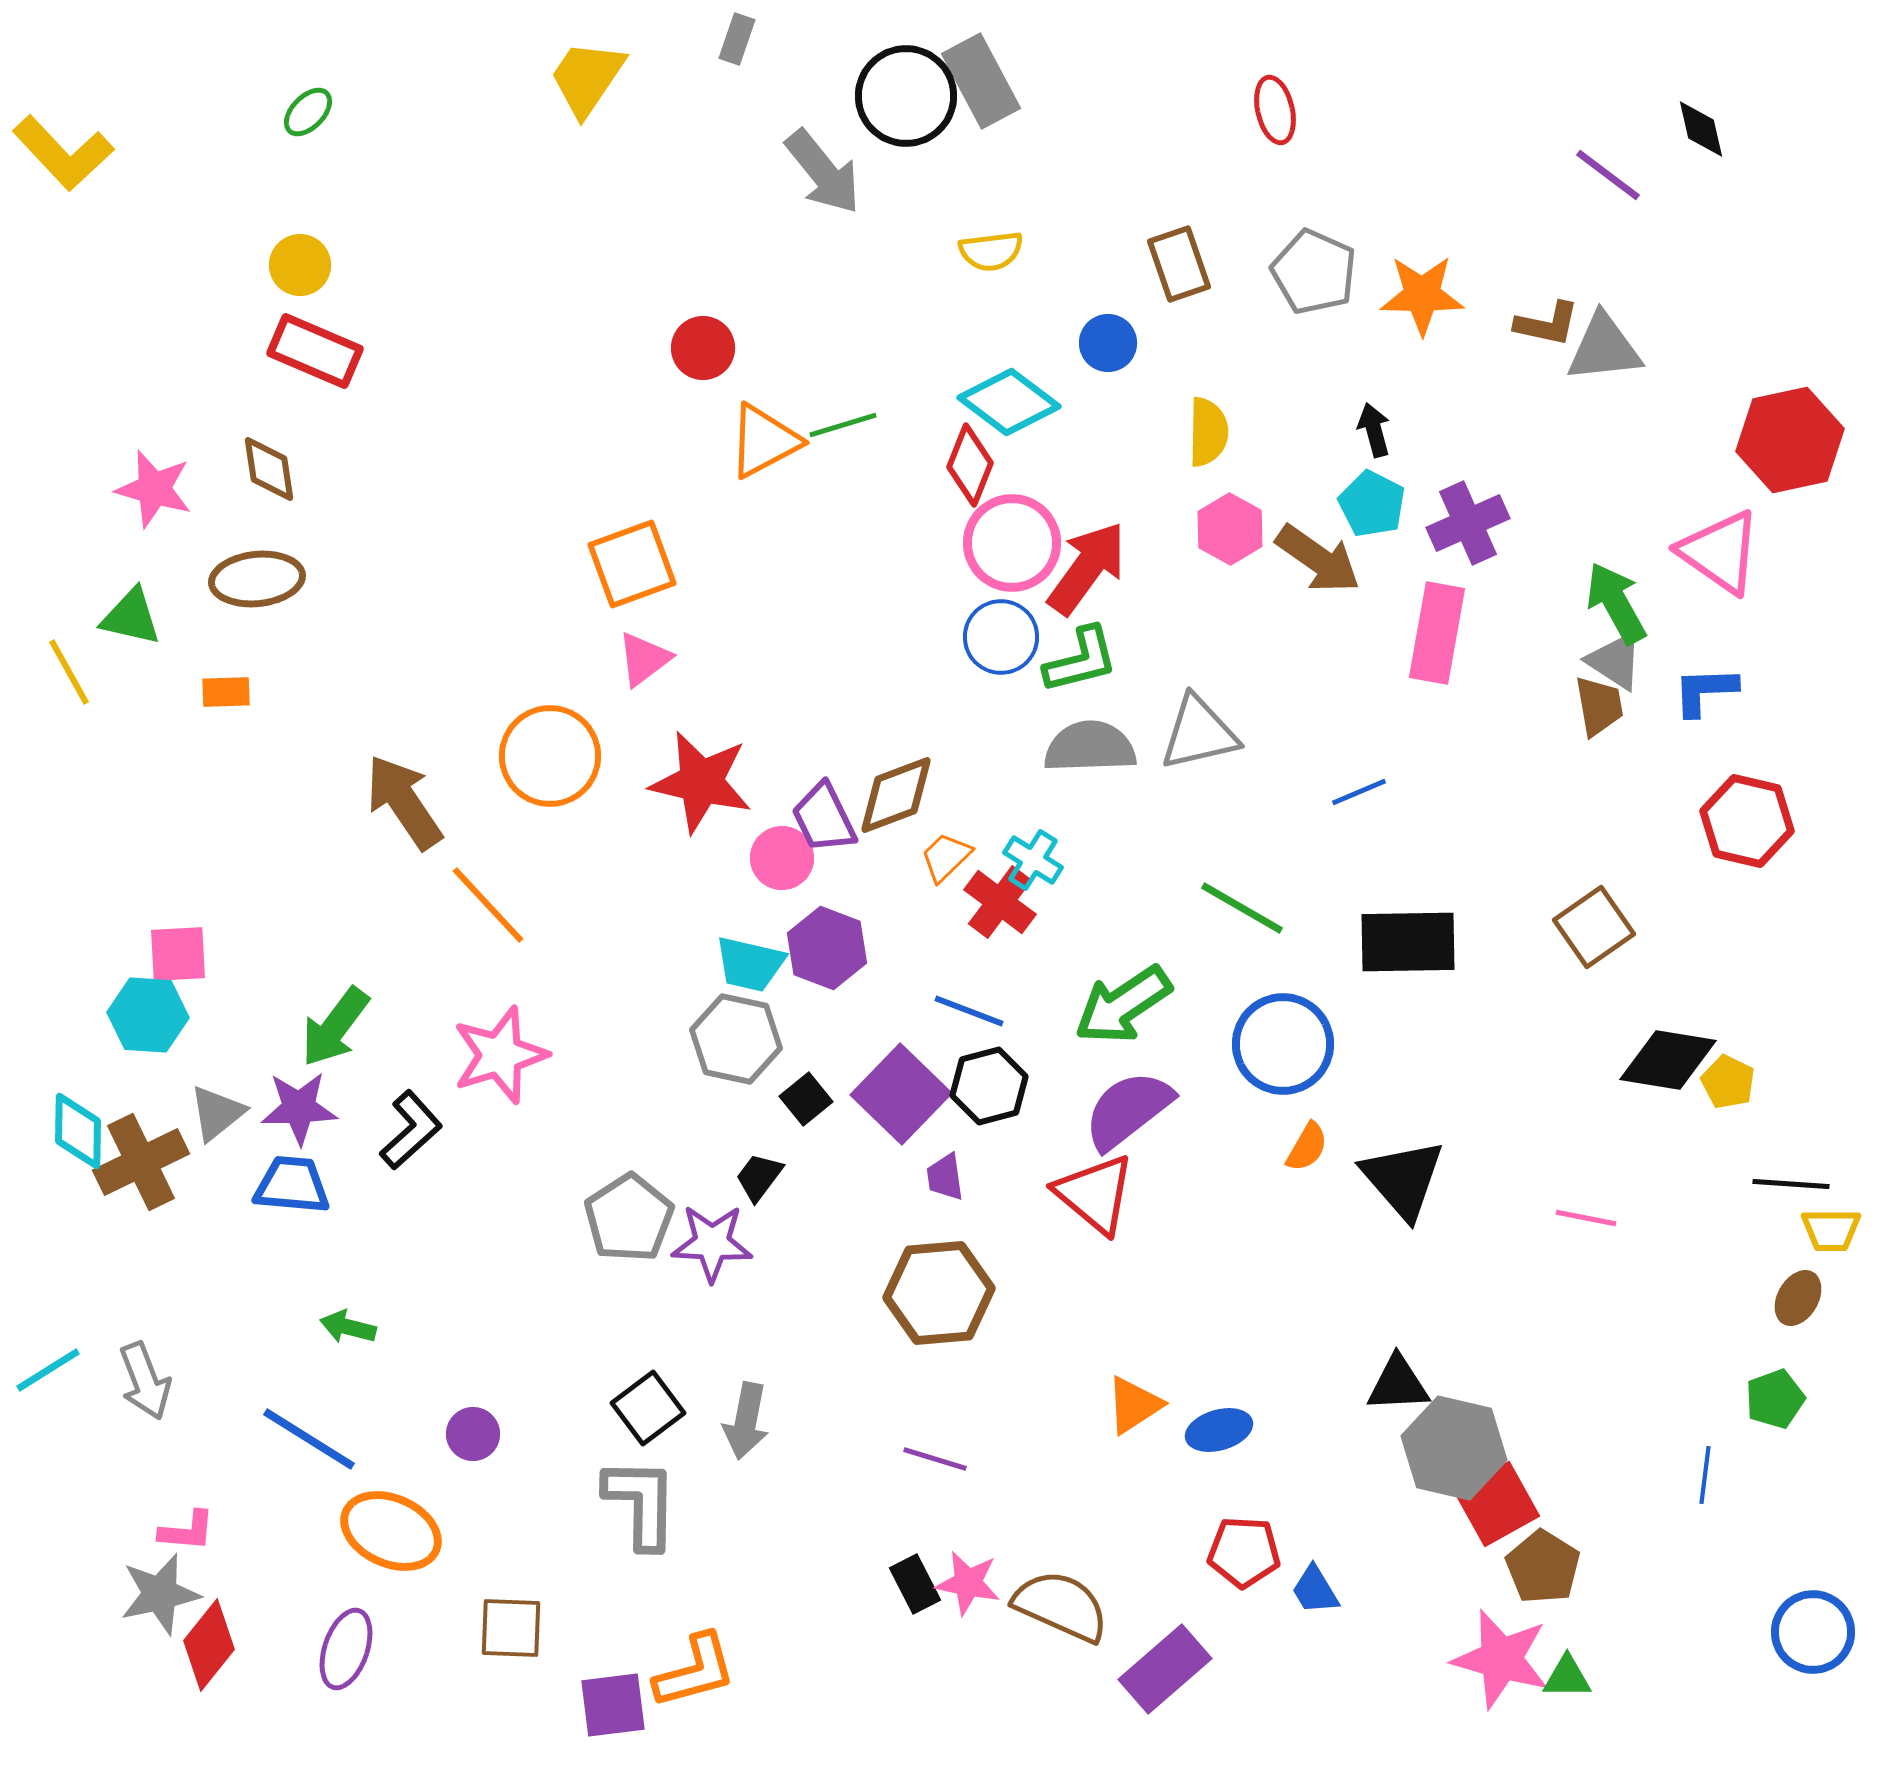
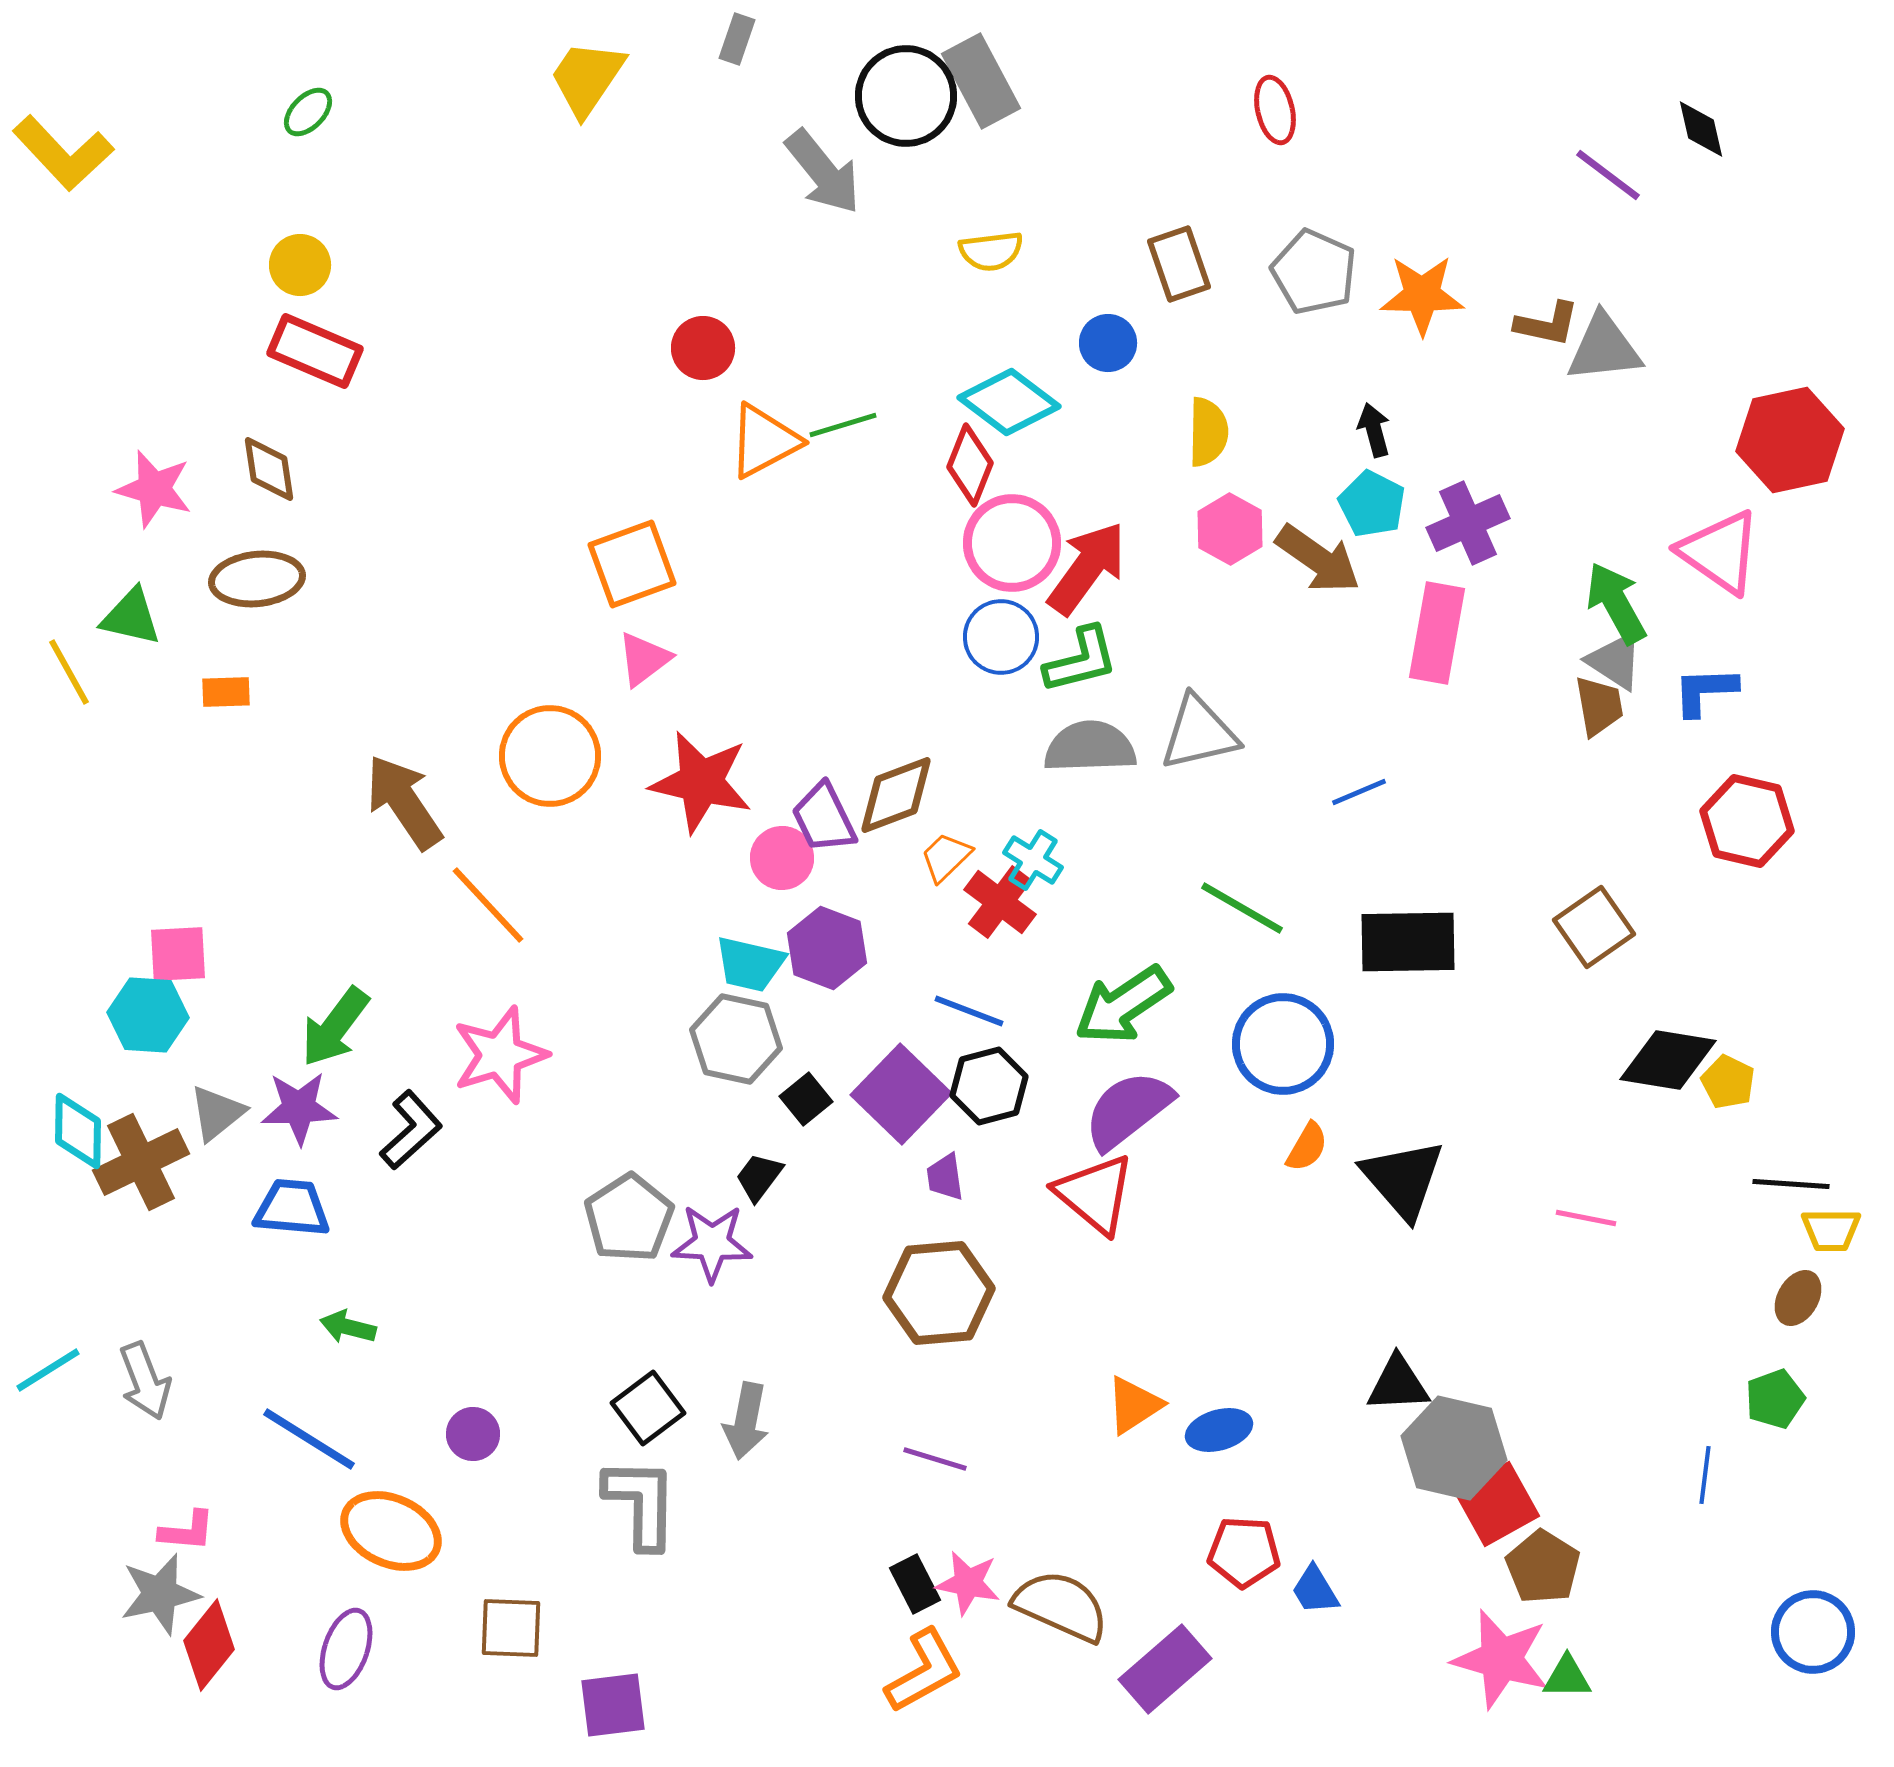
blue trapezoid at (292, 1185): moved 23 px down
orange L-shape at (695, 1671): moved 229 px right; rotated 14 degrees counterclockwise
